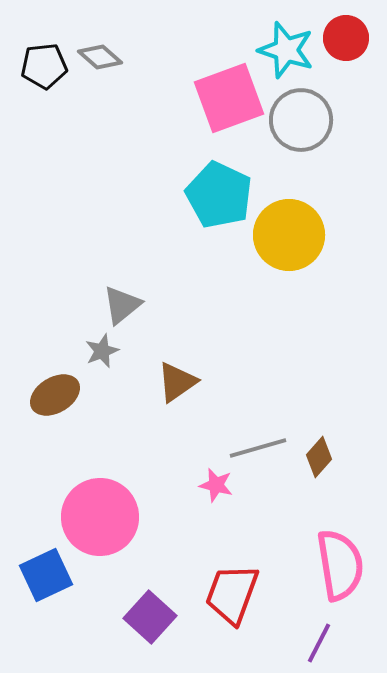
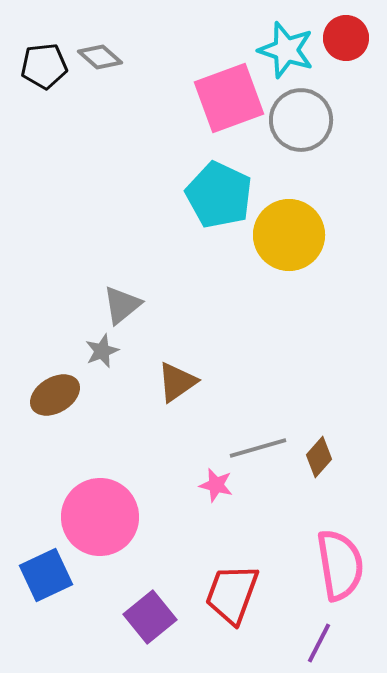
purple square: rotated 9 degrees clockwise
